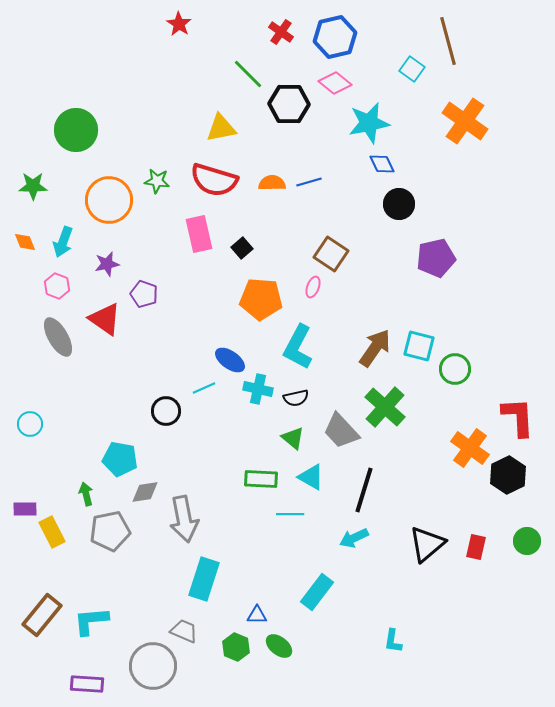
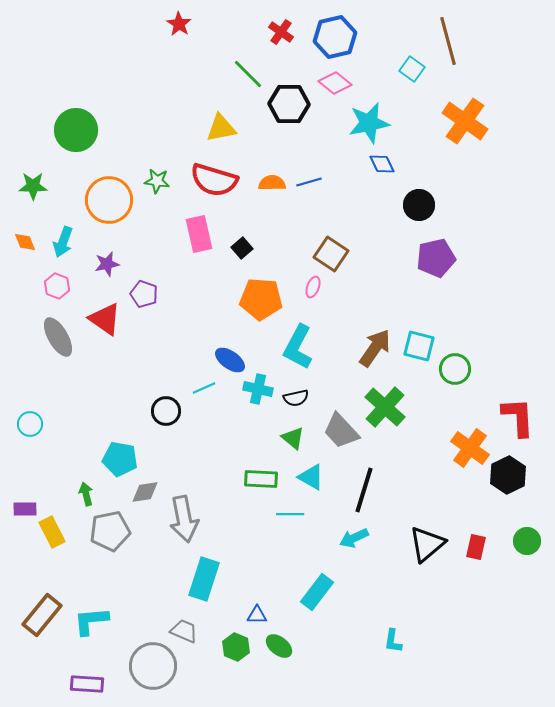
black circle at (399, 204): moved 20 px right, 1 px down
